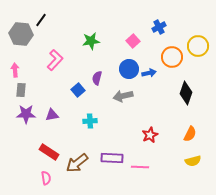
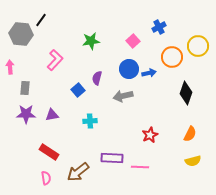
pink arrow: moved 5 px left, 3 px up
gray rectangle: moved 4 px right, 2 px up
brown arrow: moved 1 px right, 9 px down
